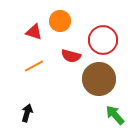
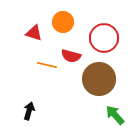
orange circle: moved 3 px right, 1 px down
red triangle: moved 1 px down
red circle: moved 1 px right, 2 px up
orange line: moved 13 px right, 1 px up; rotated 42 degrees clockwise
black arrow: moved 2 px right, 2 px up
